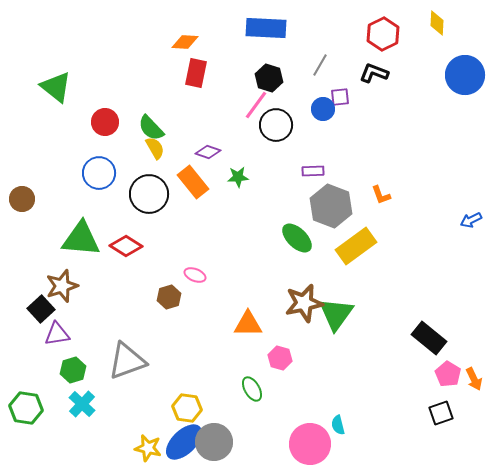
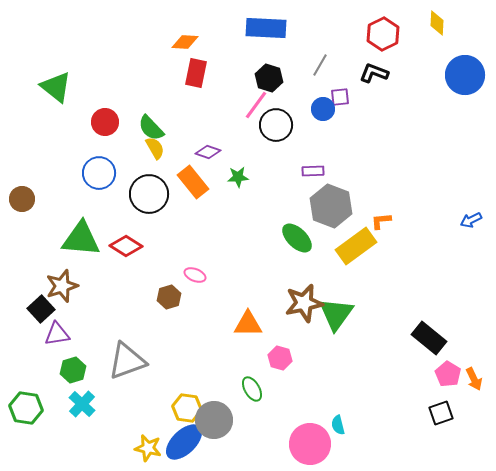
orange L-shape at (381, 195): moved 26 px down; rotated 105 degrees clockwise
gray circle at (214, 442): moved 22 px up
